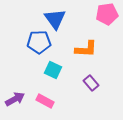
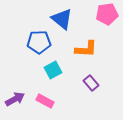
blue triangle: moved 7 px right; rotated 15 degrees counterclockwise
cyan square: rotated 36 degrees clockwise
